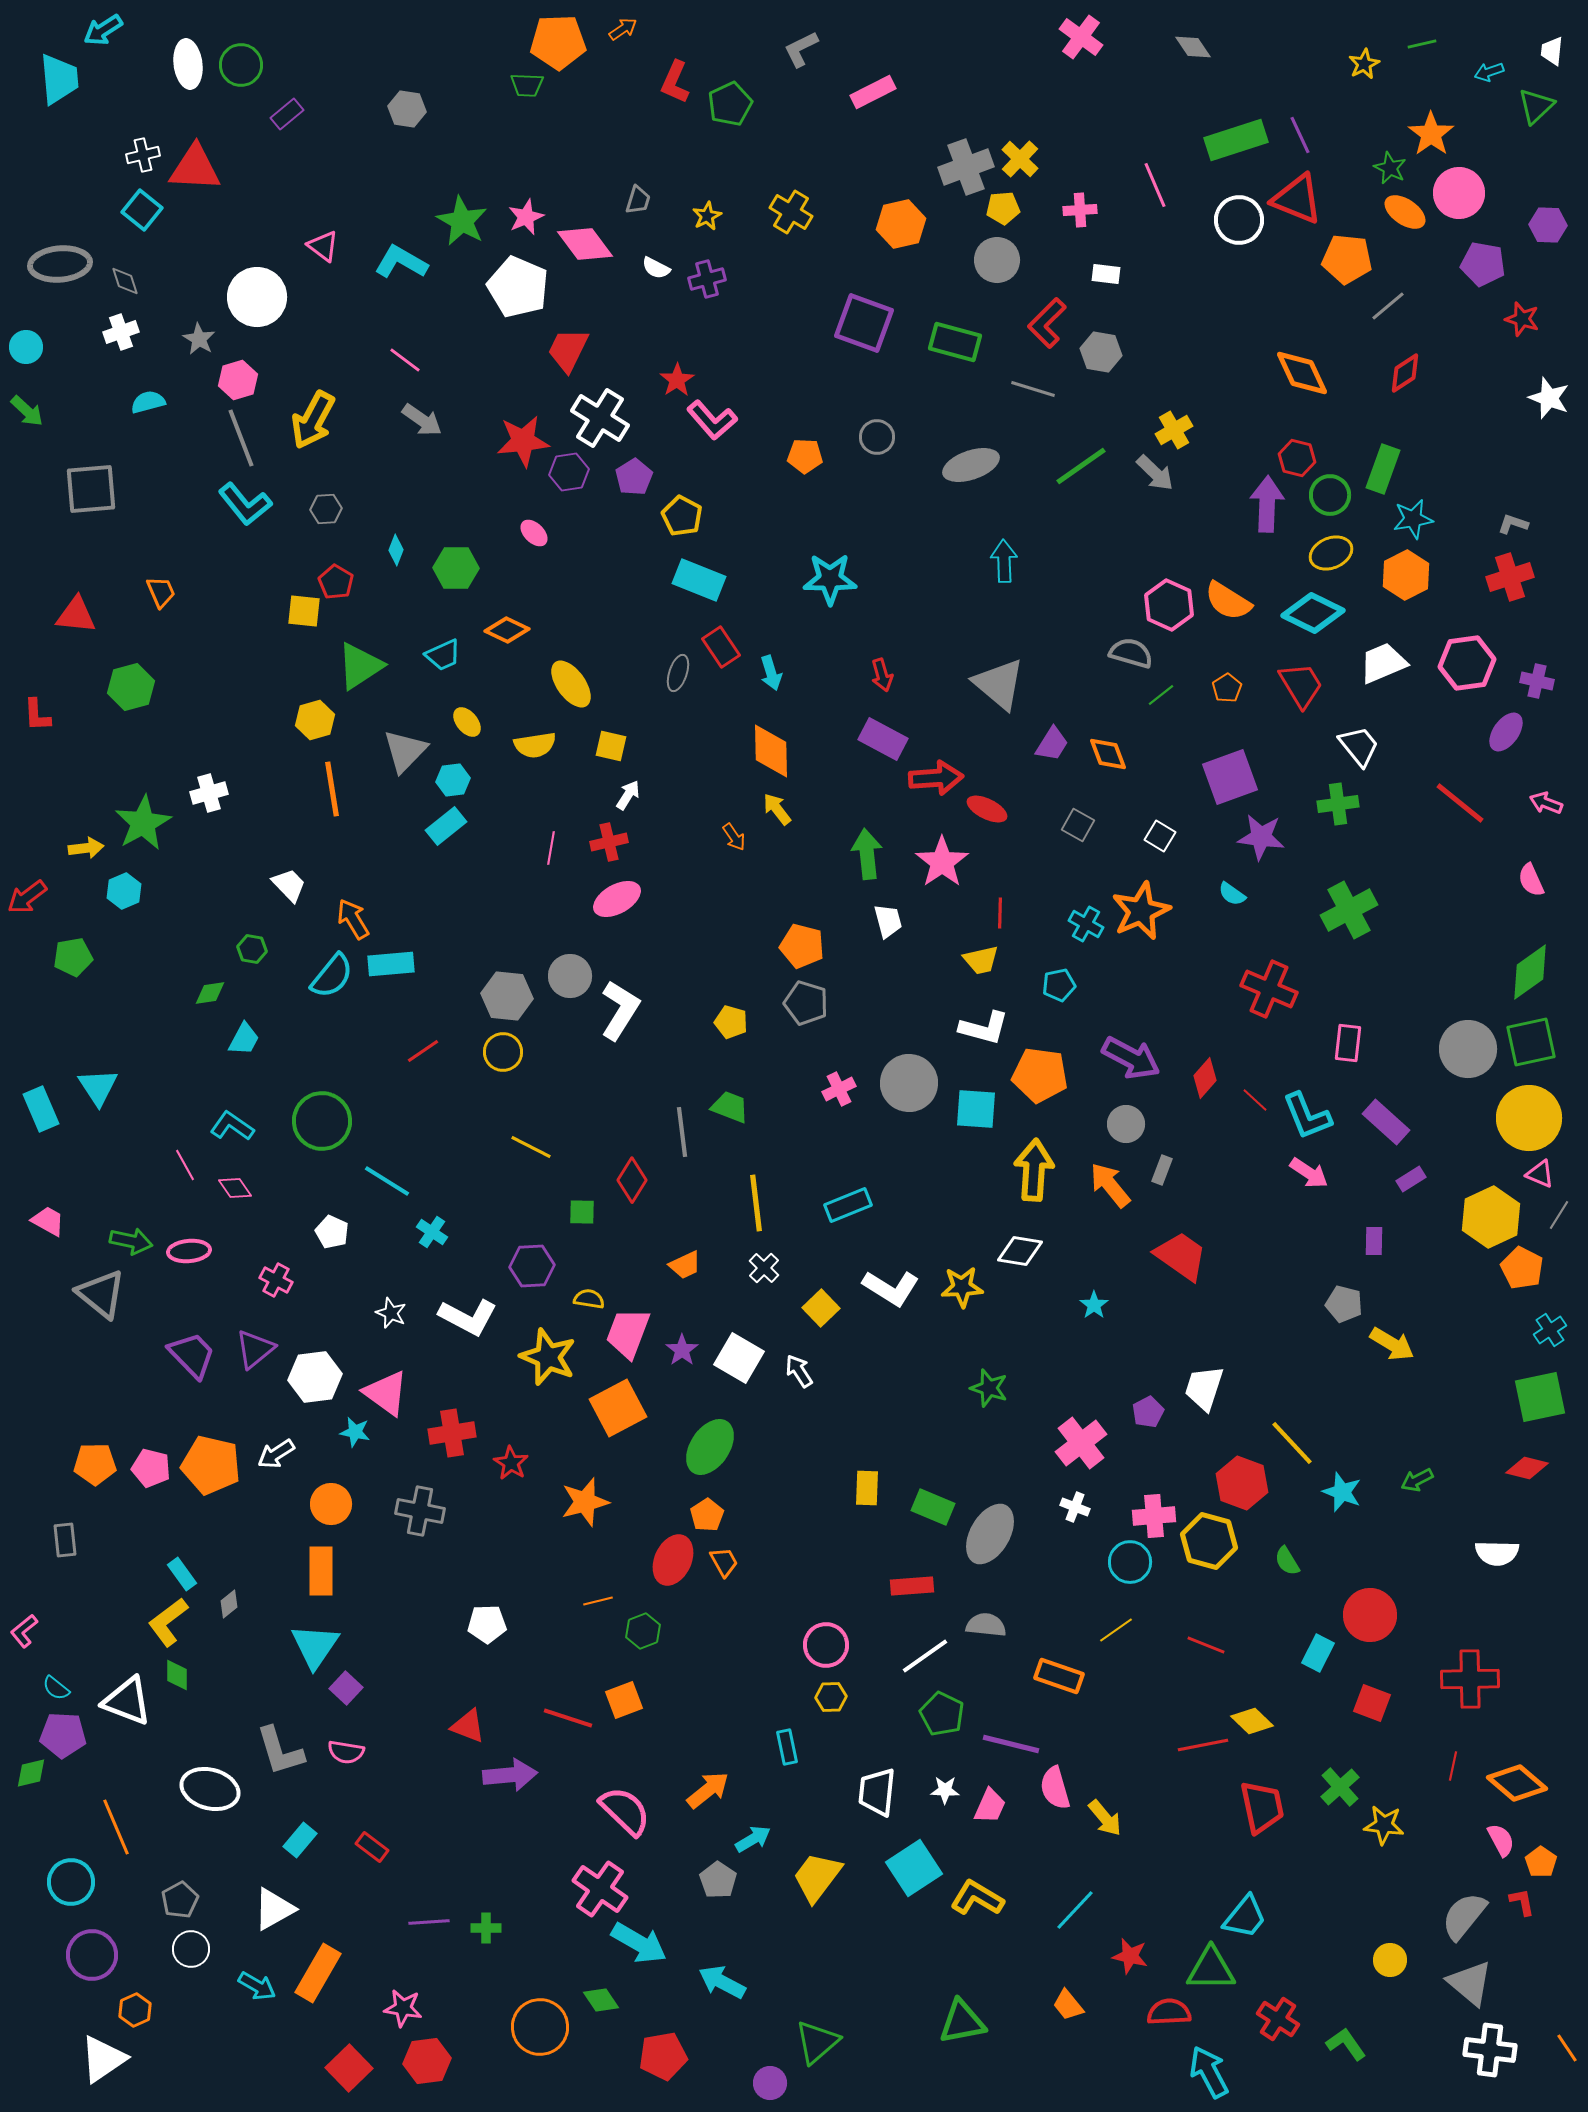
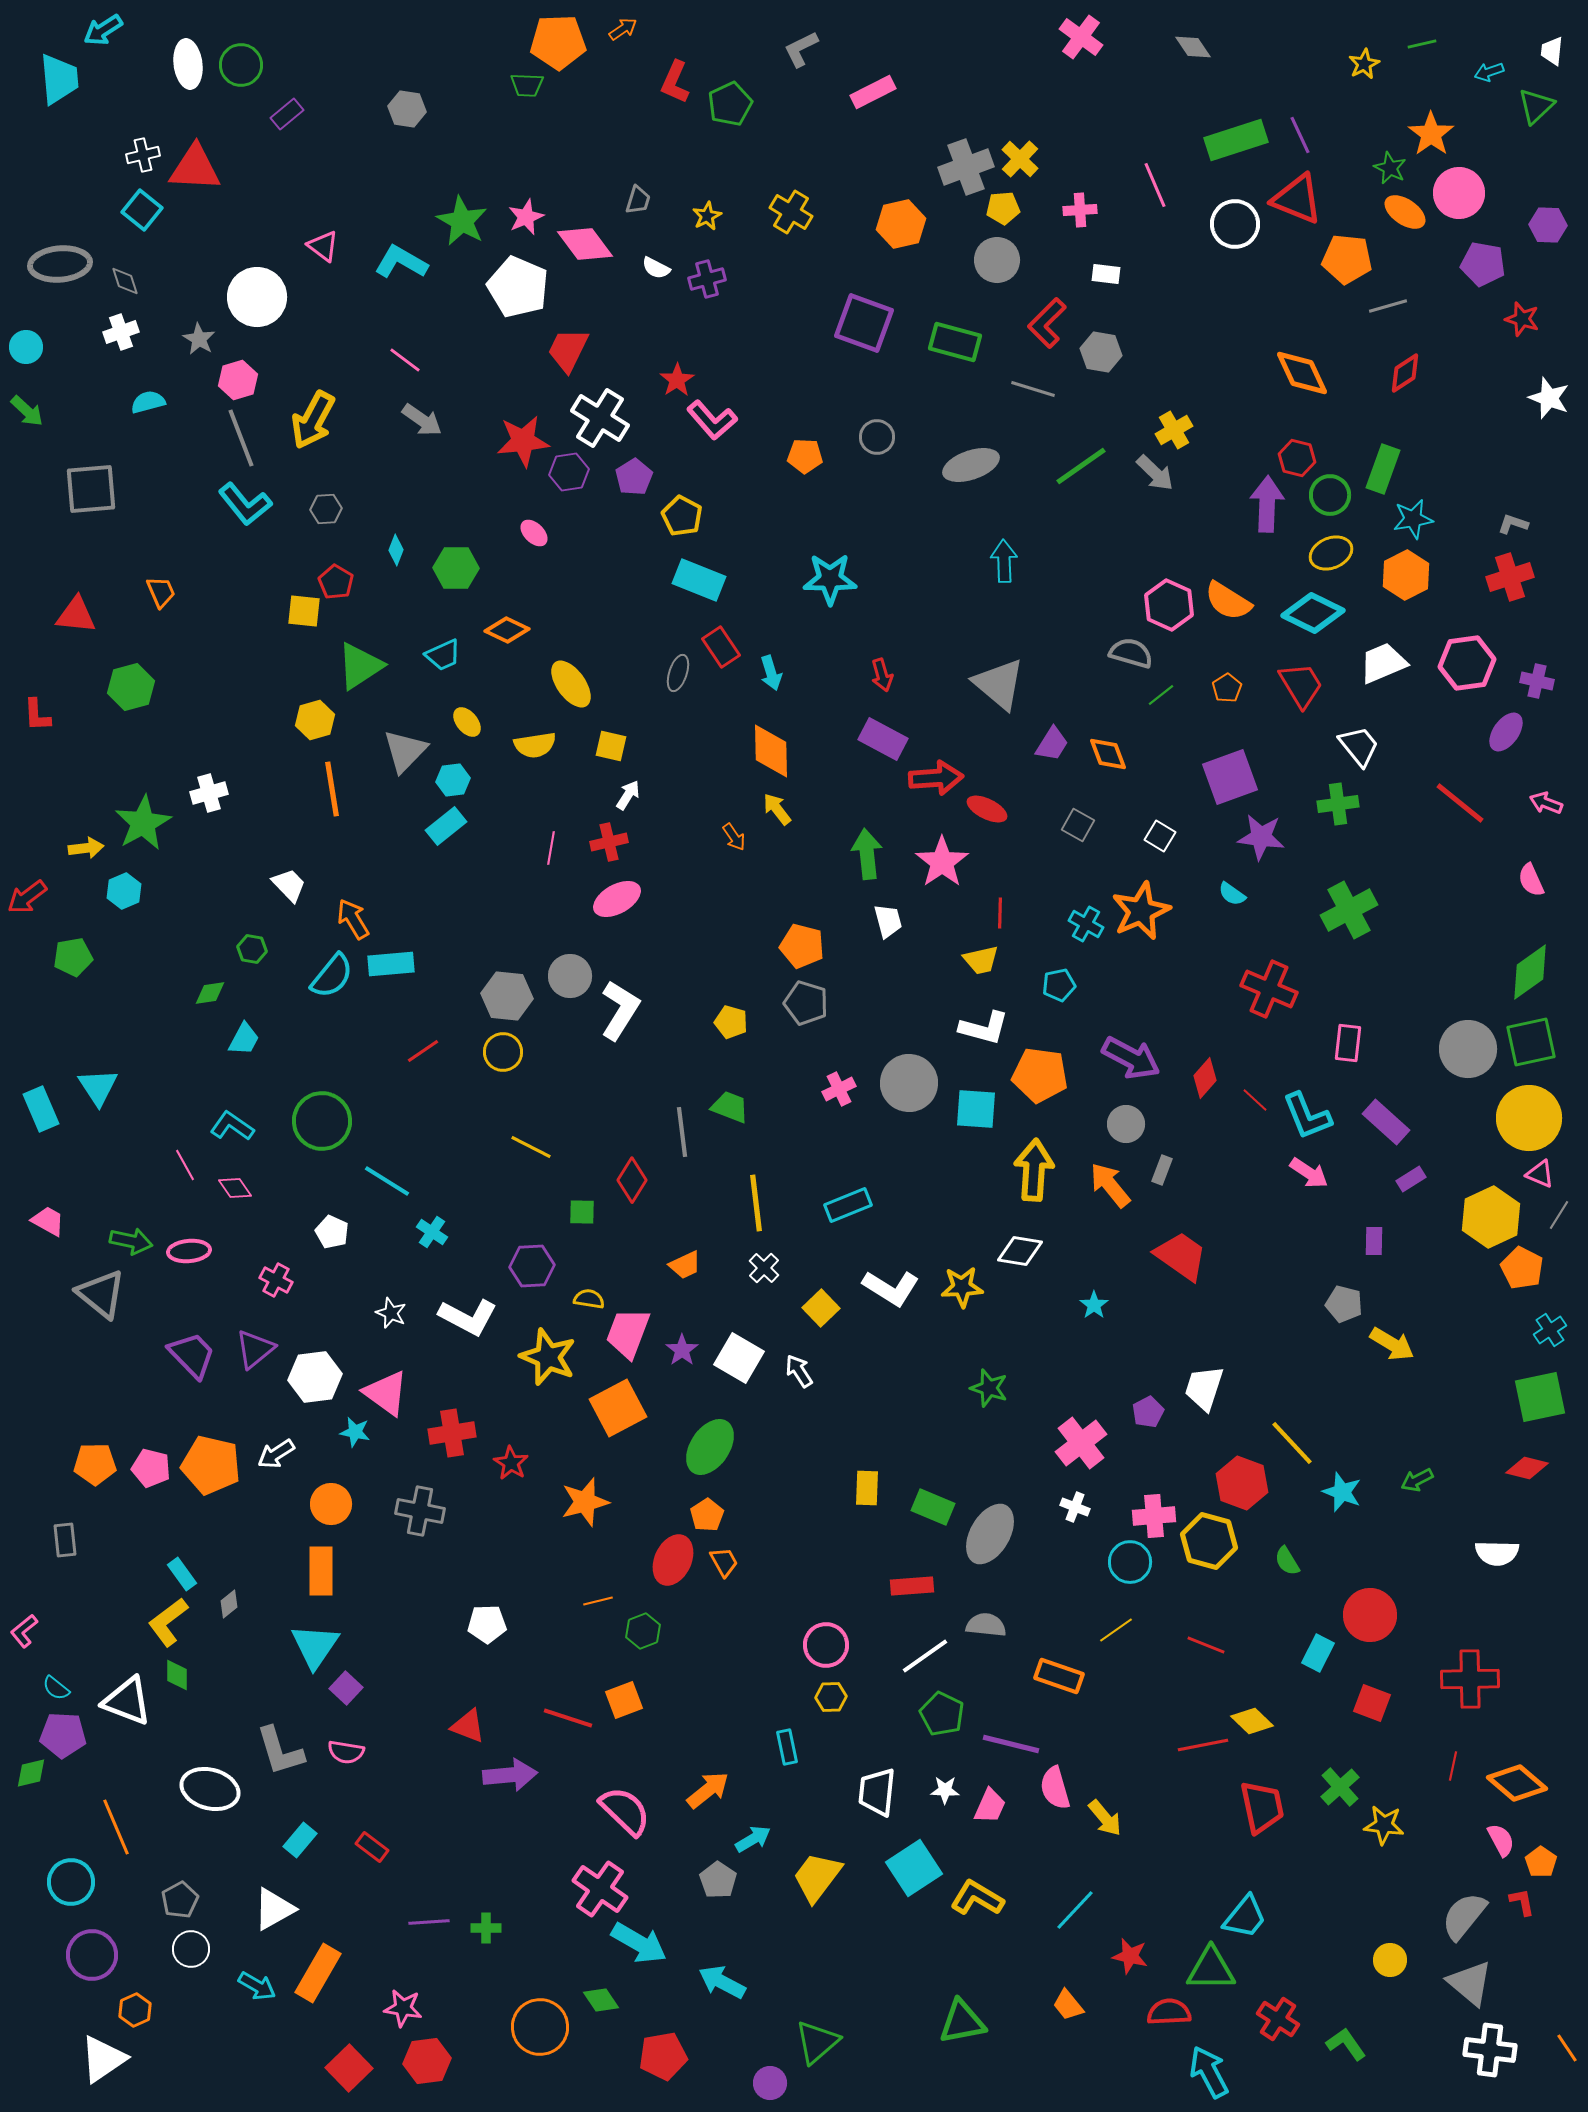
white circle at (1239, 220): moved 4 px left, 4 px down
gray line at (1388, 306): rotated 24 degrees clockwise
